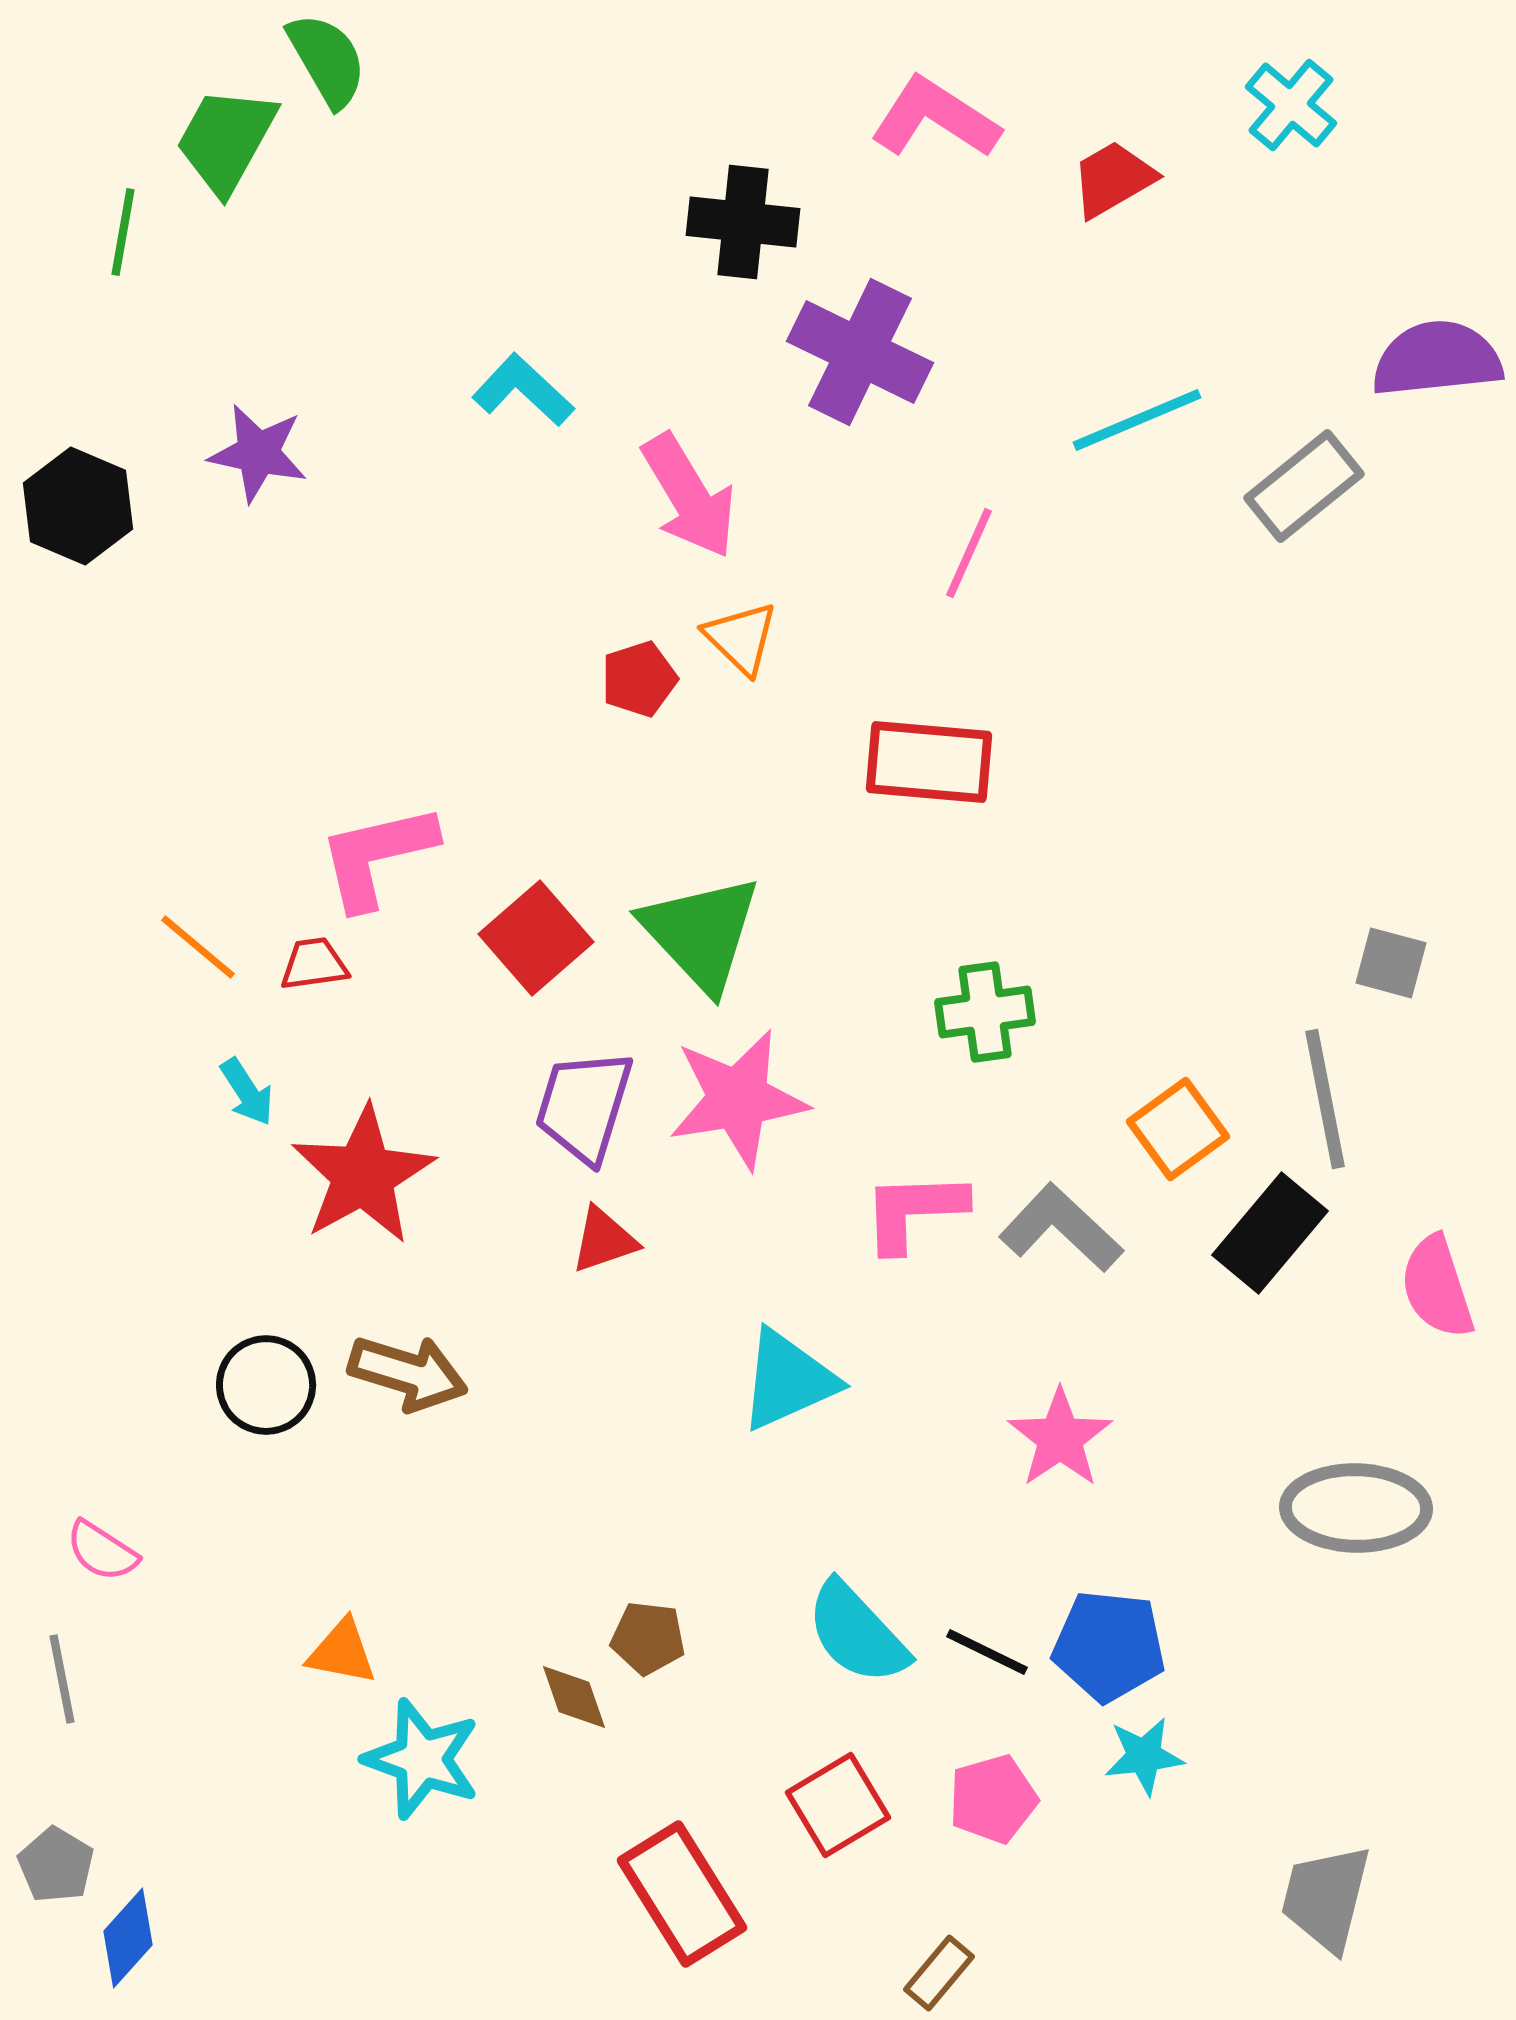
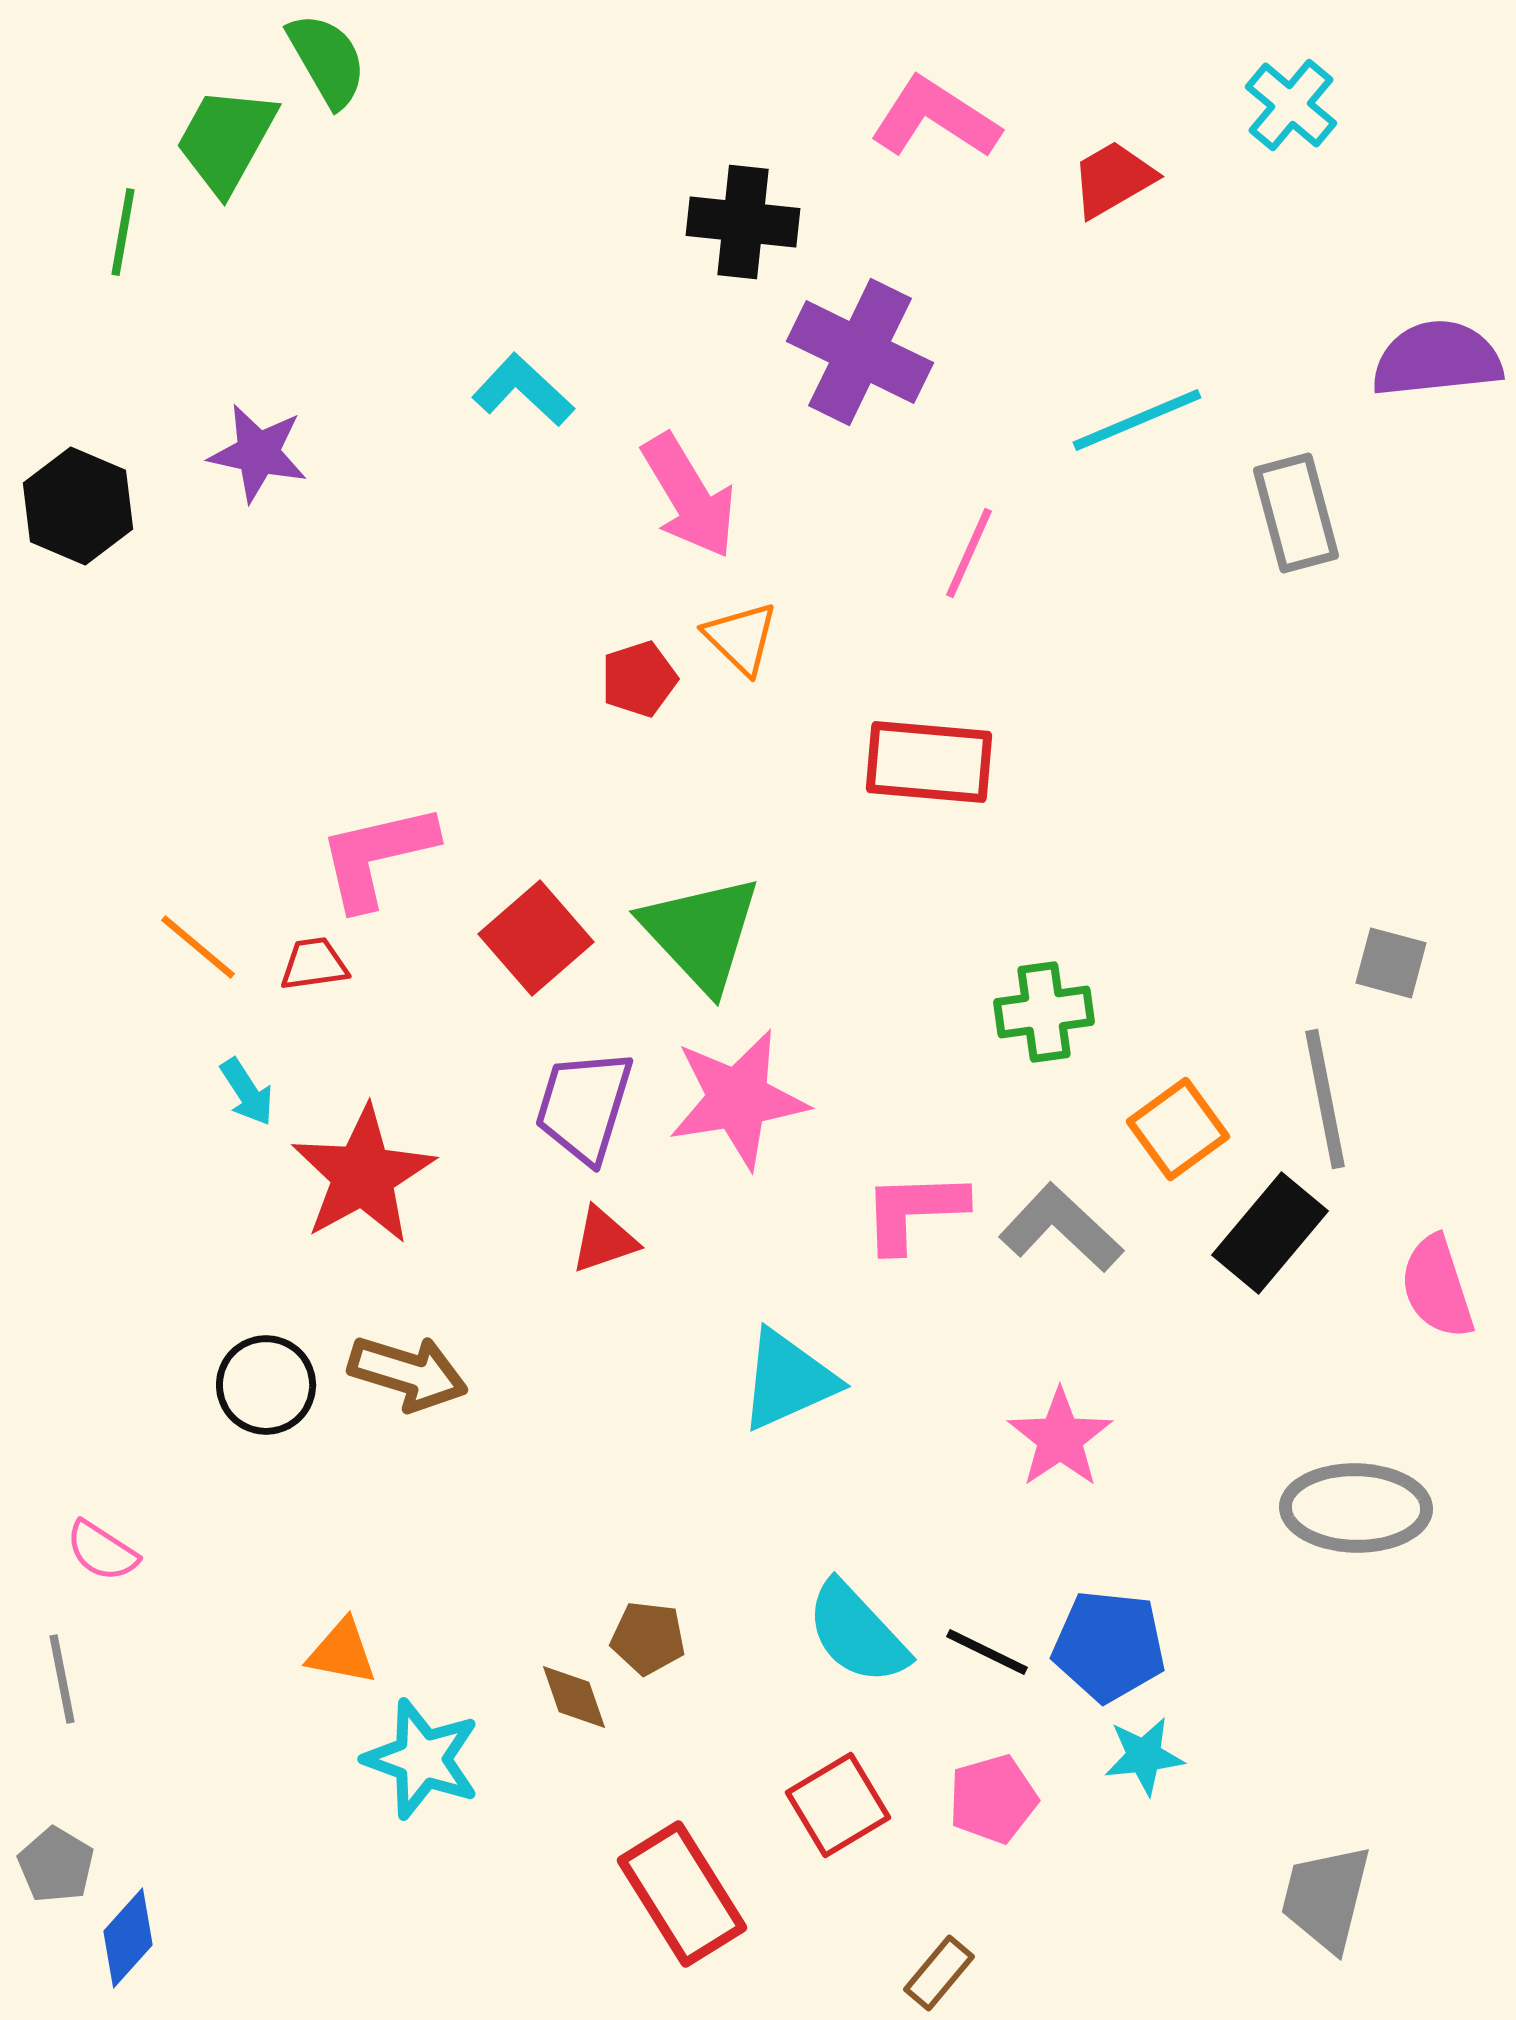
gray rectangle at (1304, 486): moved 8 px left, 27 px down; rotated 66 degrees counterclockwise
green cross at (985, 1012): moved 59 px right
